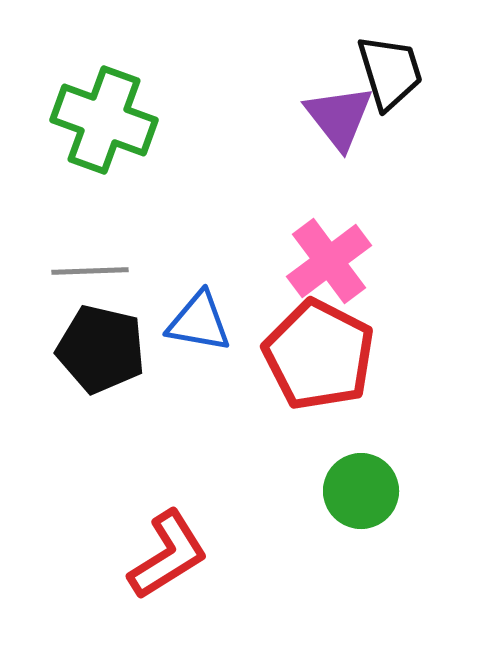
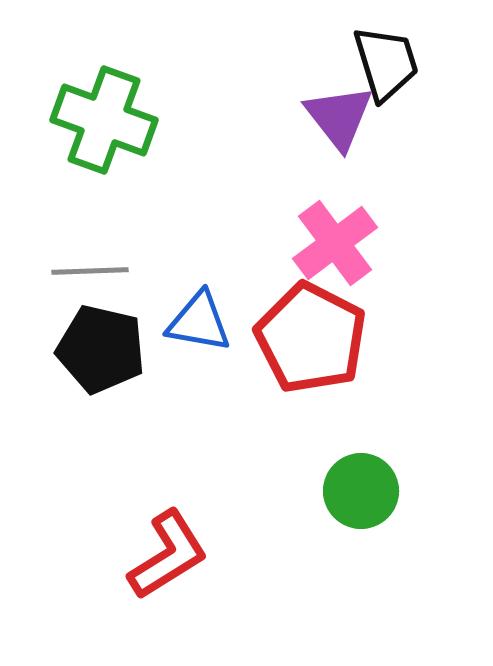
black trapezoid: moved 4 px left, 9 px up
pink cross: moved 6 px right, 18 px up
red pentagon: moved 8 px left, 17 px up
